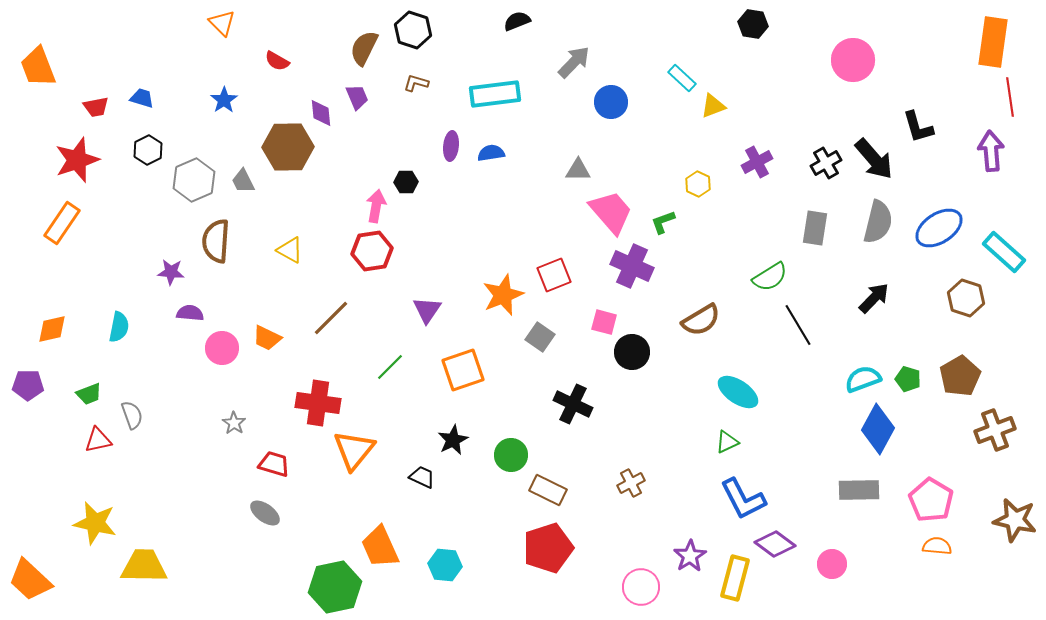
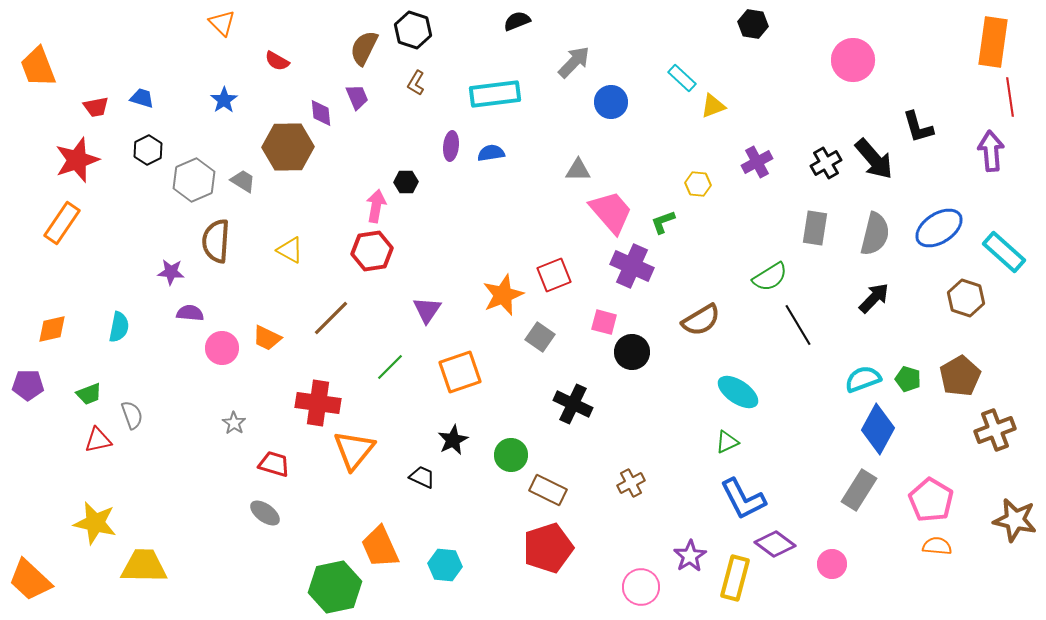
brown L-shape at (416, 83): rotated 75 degrees counterclockwise
gray trapezoid at (243, 181): rotated 148 degrees clockwise
yellow hexagon at (698, 184): rotated 20 degrees counterclockwise
gray semicircle at (878, 222): moved 3 px left, 12 px down
orange square at (463, 370): moved 3 px left, 2 px down
gray rectangle at (859, 490): rotated 57 degrees counterclockwise
